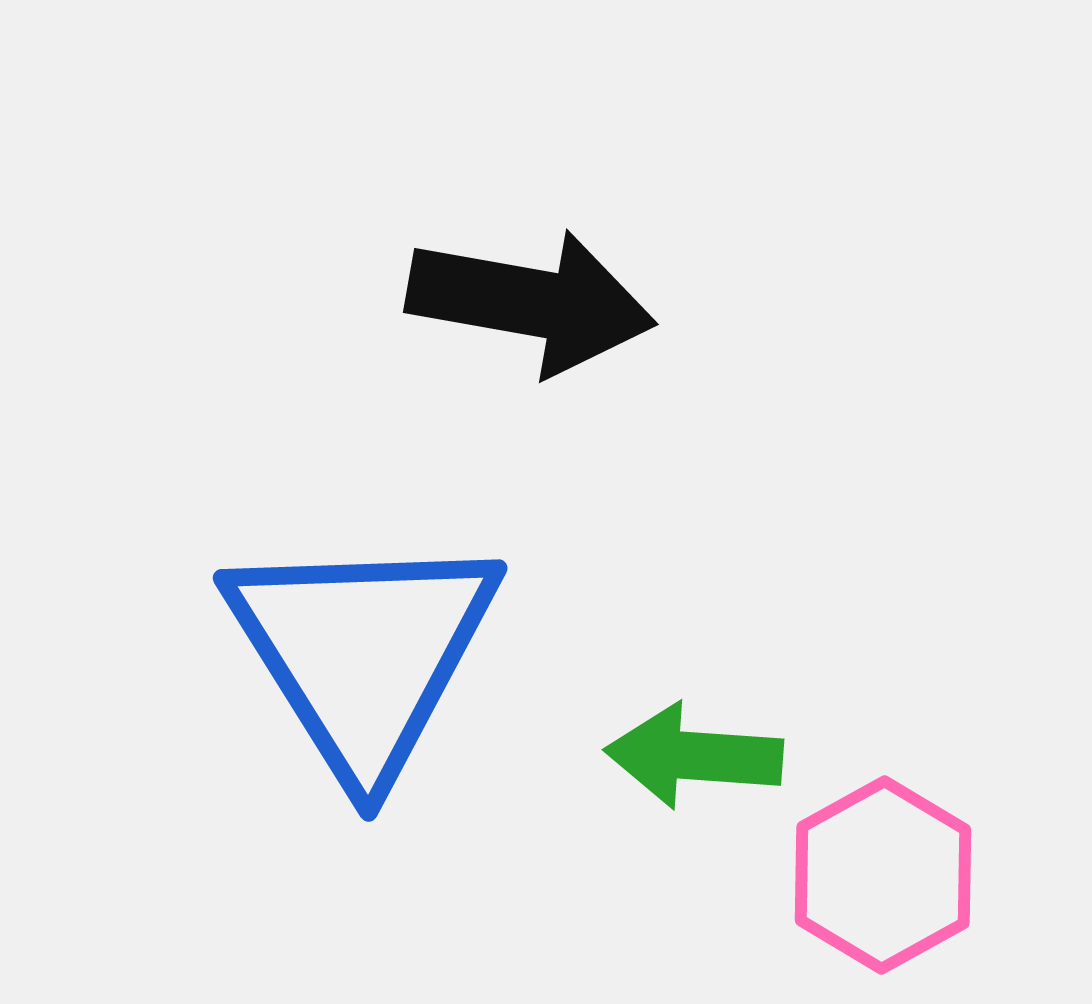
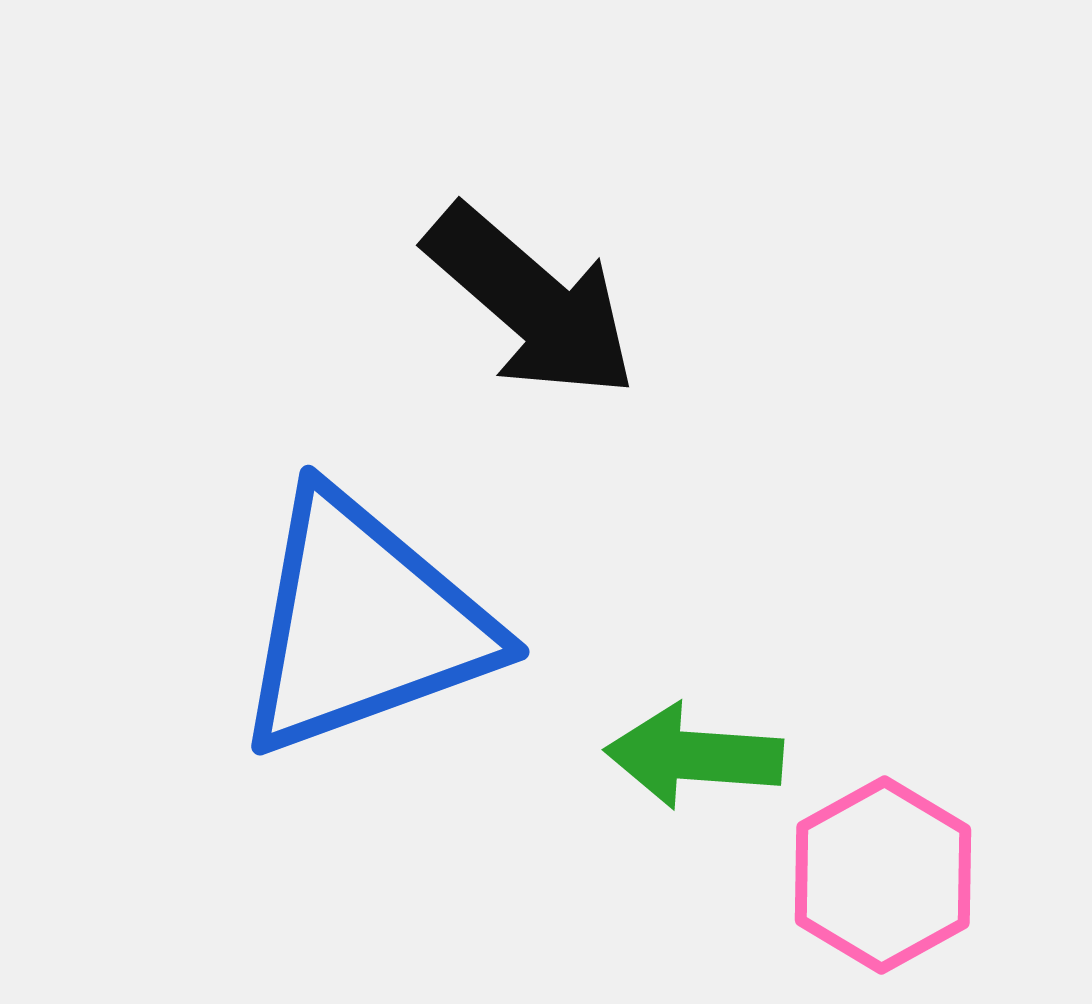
black arrow: rotated 31 degrees clockwise
blue triangle: moved 29 px up; rotated 42 degrees clockwise
